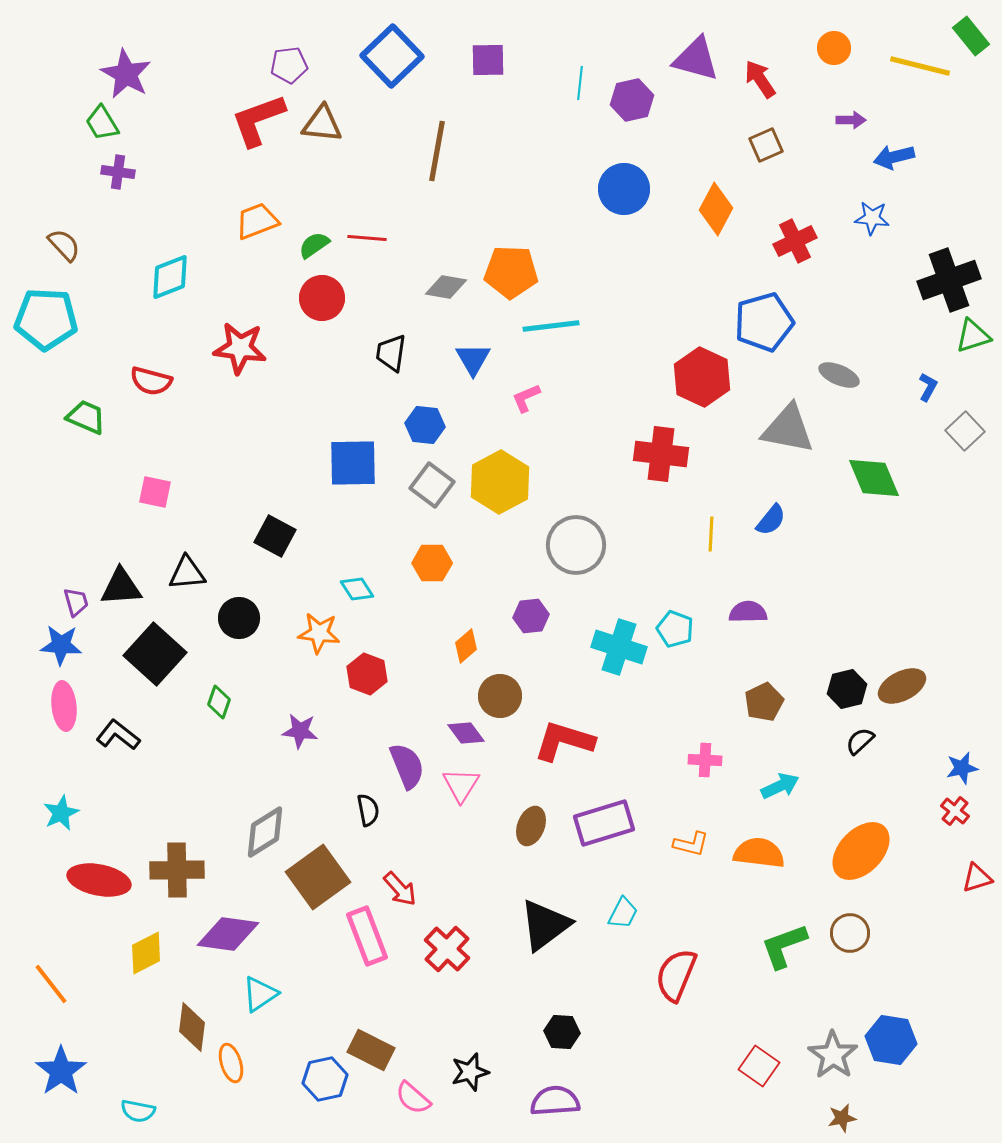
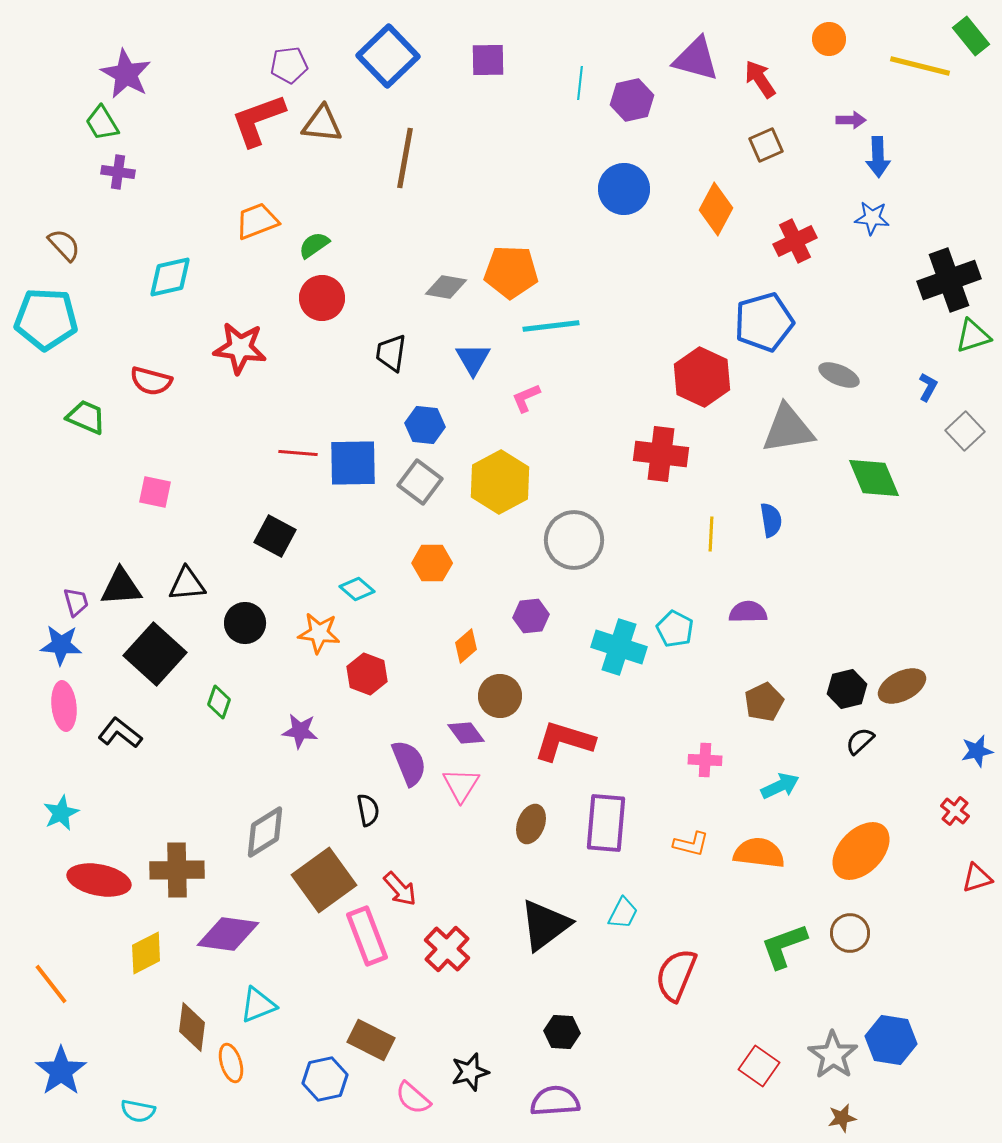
orange circle at (834, 48): moved 5 px left, 9 px up
blue square at (392, 56): moved 4 px left
brown line at (437, 151): moved 32 px left, 7 px down
blue arrow at (894, 157): moved 16 px left; rotated 78 degrees counterclockwise
red line at (367, 238): moved 69 px left, 215 px down
cyan diamond at (170, 277): rotated 9 degrees clockwise
gray triangle at (788, 429): rotated 20 degrees counterclockwise
gray square at (432, 485): moved 12 px left, 3 px up
blue semicircle at (771, 520): rotated 48 degrees counterclockwise
gray circle at (576, 545): moved 2 px left, 5 px up
black triangle at (187, 573): moved 11 px down
cyan diamond at (357, 589): rotated 16 degrees counterclockwise
black circle at (239, 618): moved 6 px right, 5 px down
cyan pentagon at (675, 629): rotated 6 degrees clockwise
black L-shape at (118, 735): moved 2 px right, 2 px up
purple semicircle at (407, 766): moved 2 px right, 3 px up
blue star at (962, 768): moved 15 px right, 17 px up
purple rectangle at (604, 823): moved 2 px right; rotated 68 degrees counterclockwise
brown ellipse at (531, 826): moved 2 px up
brown square at (318, 877): moved 6 px right, 3 px down
cyan triangle at (260, 994): moved 2 px left, 11 px down; rotated 12 degrees clockwise
brown rectangle at (371, 1050): moved 10 px up
